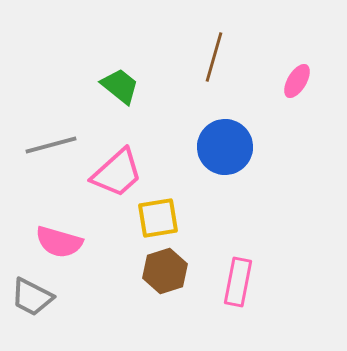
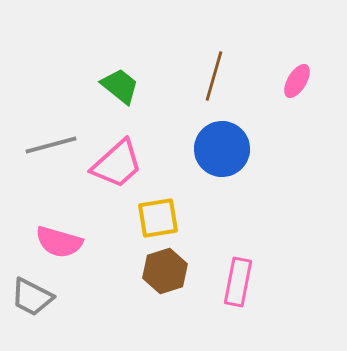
brown line: moved 19 px down
blue circle: moved 3 px left, 2 px down
pink trapezoid: moved 9 px up
